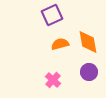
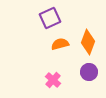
purple square: moved 2 px left, 3 px down
orange diamond: rotated 30 degrees clockwise
